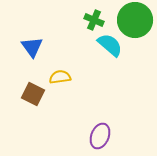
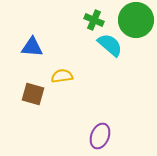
green circle: moved 1 px right
blue triangle: rotated 50 degrees counterclockwise
yellow semicircle: moved 2 px right, 1 px up
brown square: rotated 10 degrees counterclockwise
